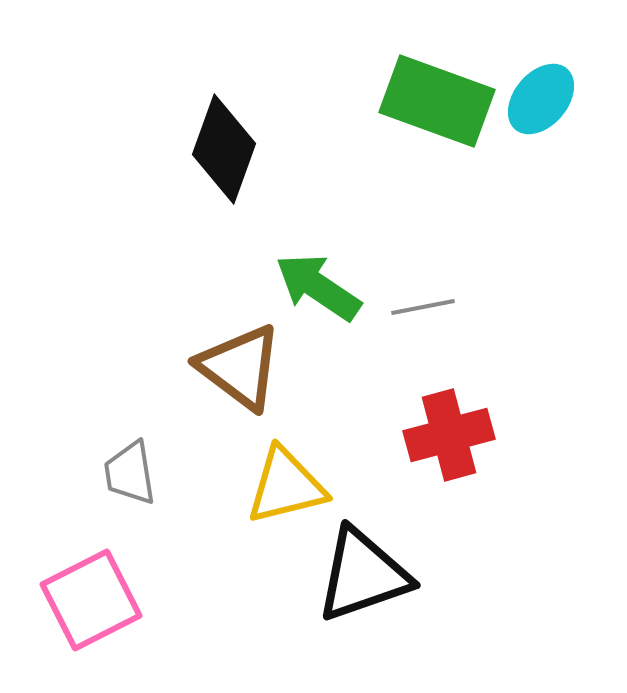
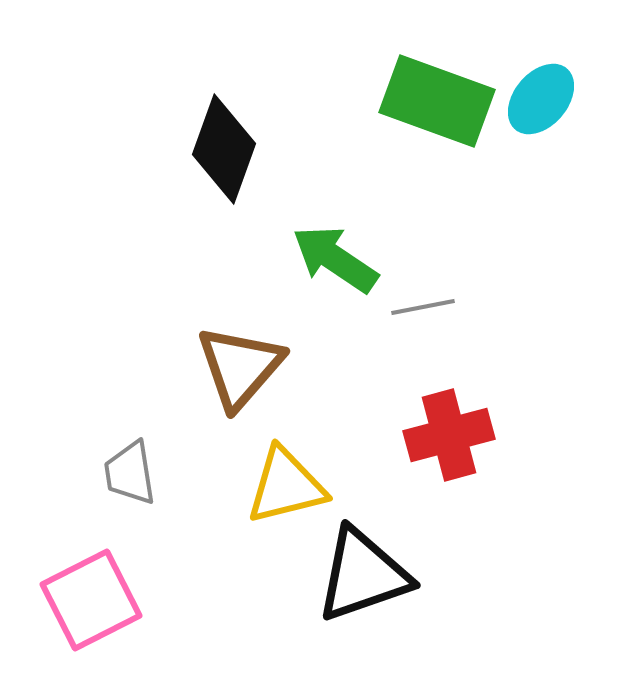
green arrow: moved 17 px right, 28 px up
brown triangle: rotated 34 degrees clockwise
